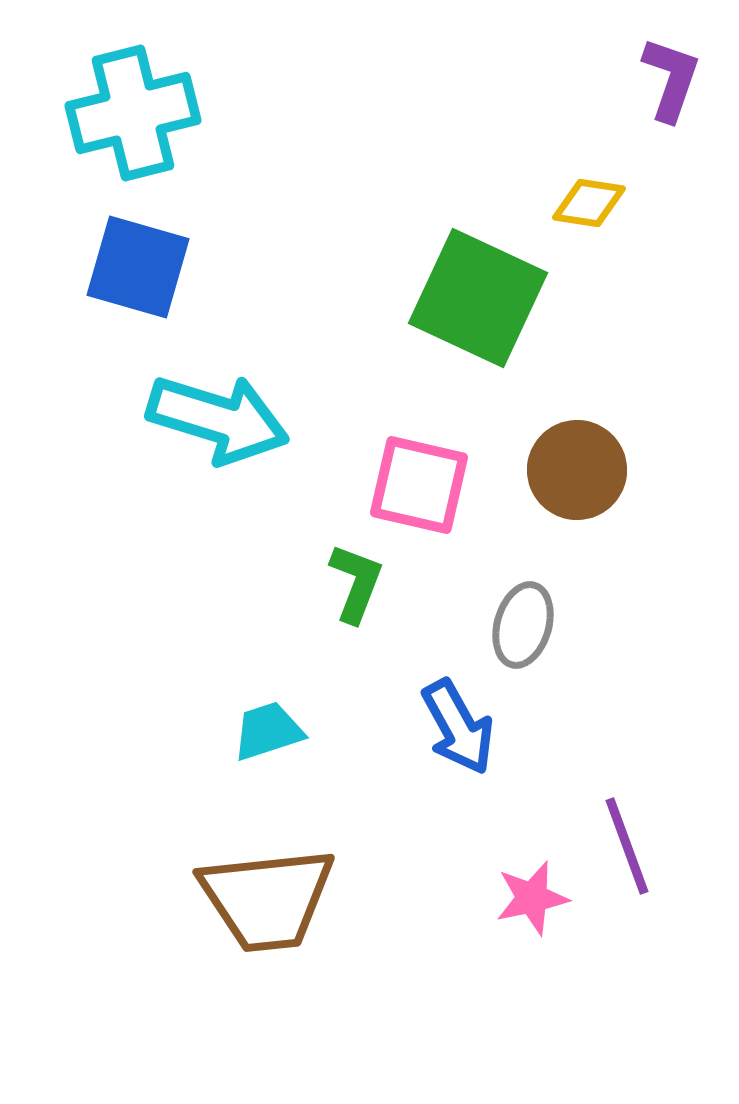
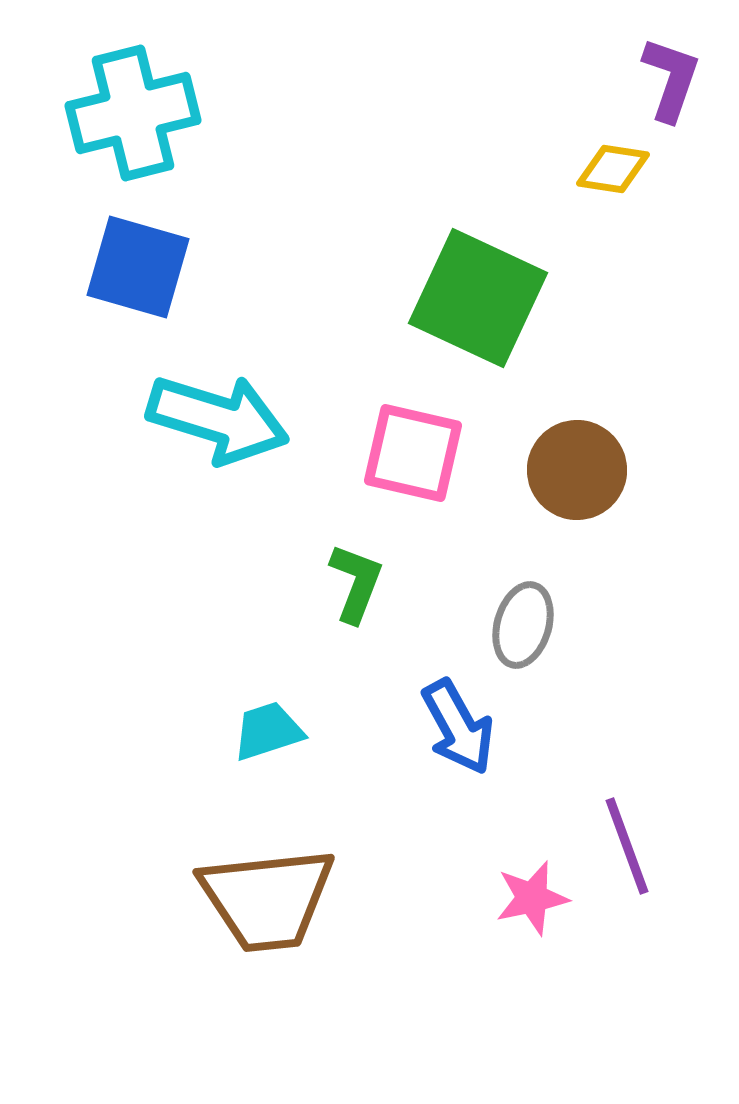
yellow diamond: moved 24 px right, 34 px up
pink square: moved 6 px left, 32 px up
